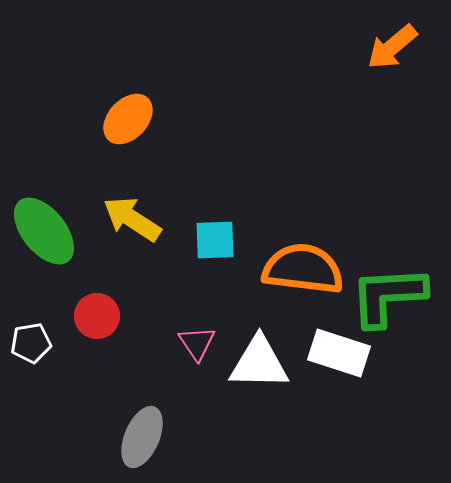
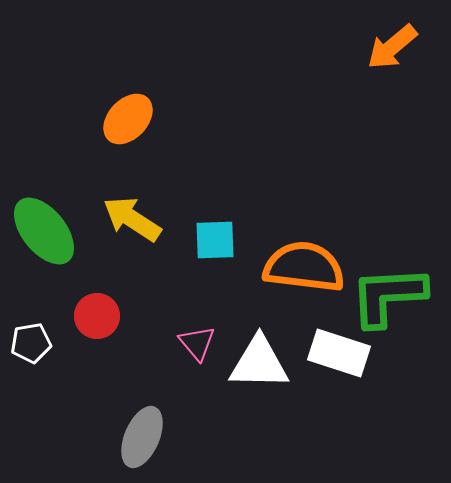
orange semicircle: moved 1 px right, 2 px up
pink triangle: rotated 6 degrees counterclockwise
